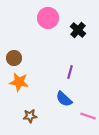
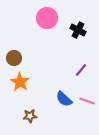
pink circle: moved 1 px left
black cross: rotated 14 degrees counterclockwise
purple line: moved 11 px right, 2 px up; rotated 24 degrees clockwise
orange star: moved 1 px right; rotated 24 degrees clockwise
pink line: moved 1 px left, 15 px up
